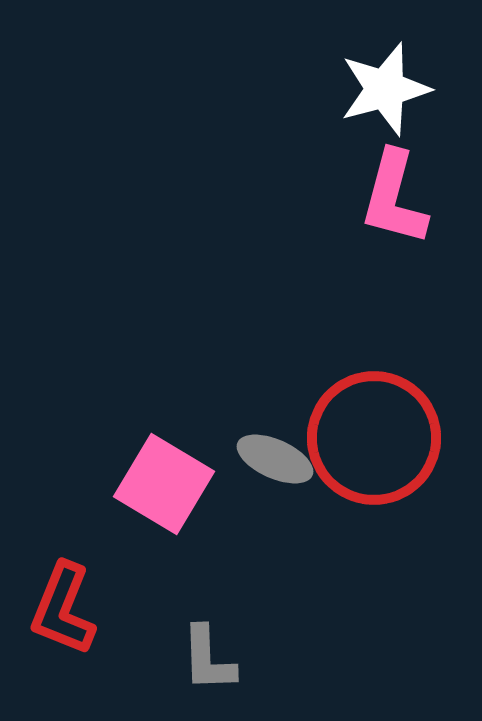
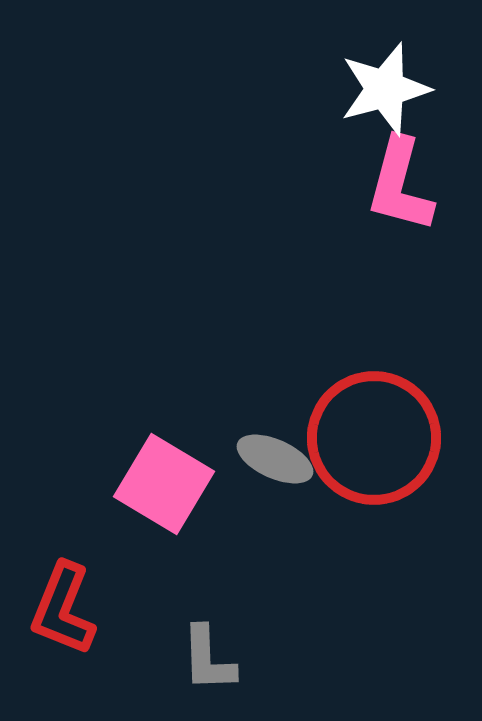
pink L-shape: moved 6 px right, 13 px up
